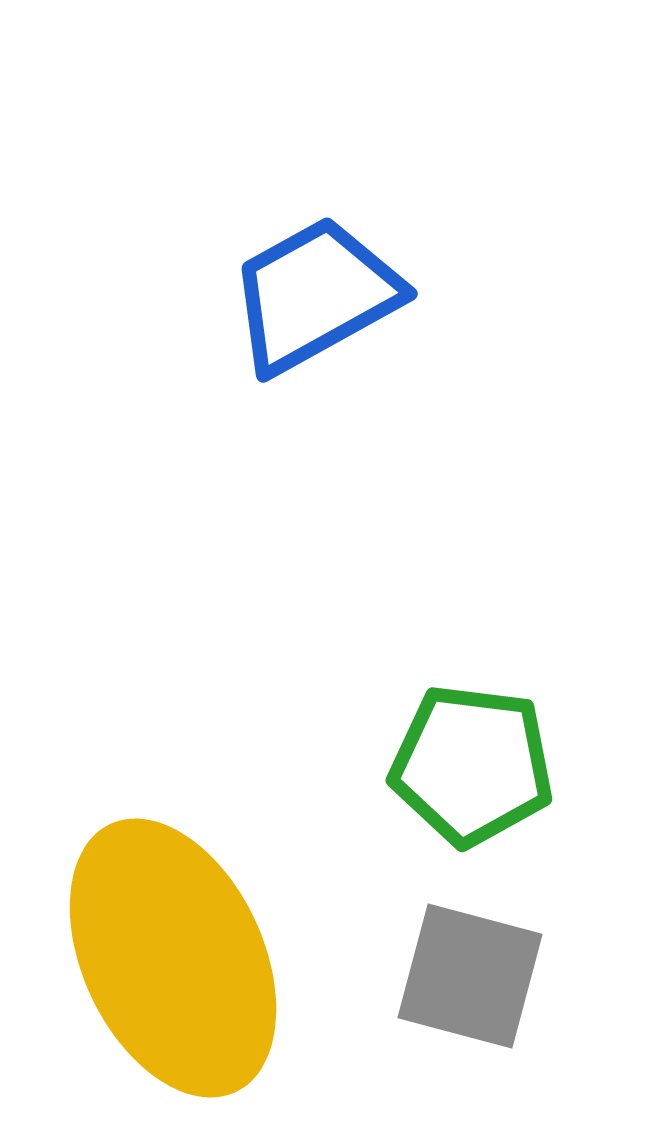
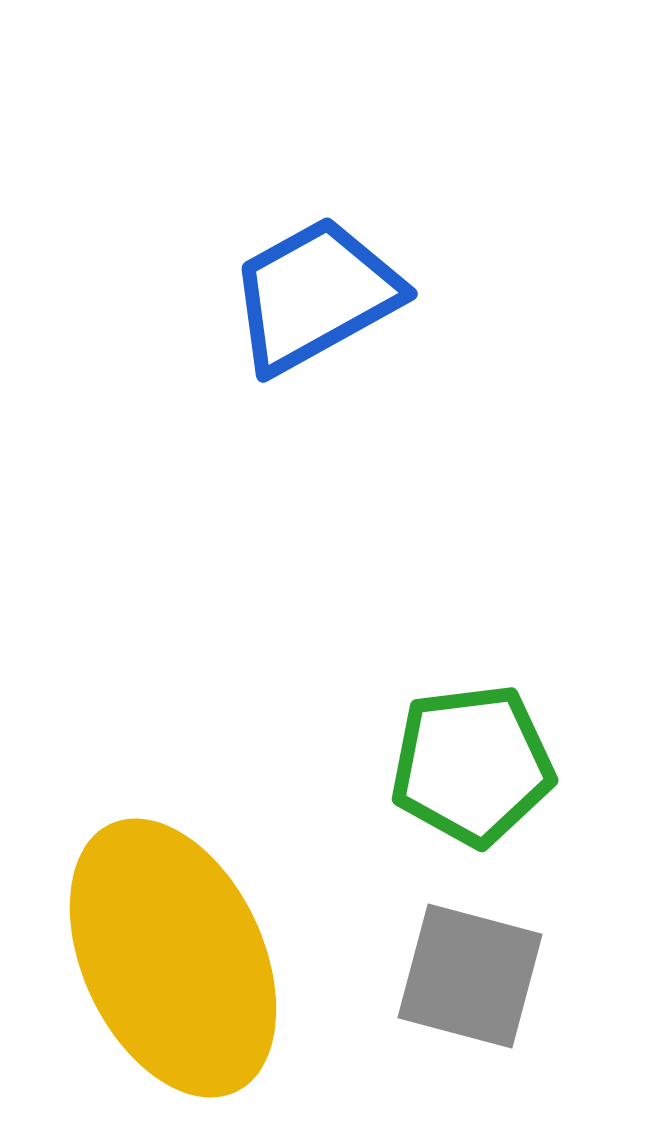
green pentagon: rotated 14 degrees counterclockwise
